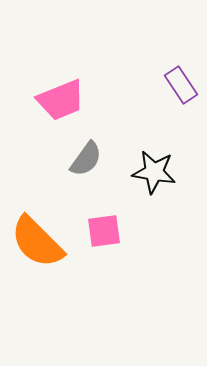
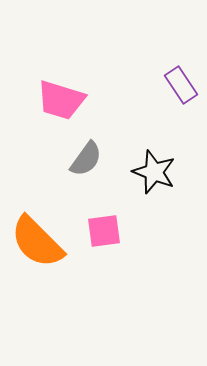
pink trapezoid: rotated 39 degrees clockwise
black star: rotated 12 degrees clockwise
